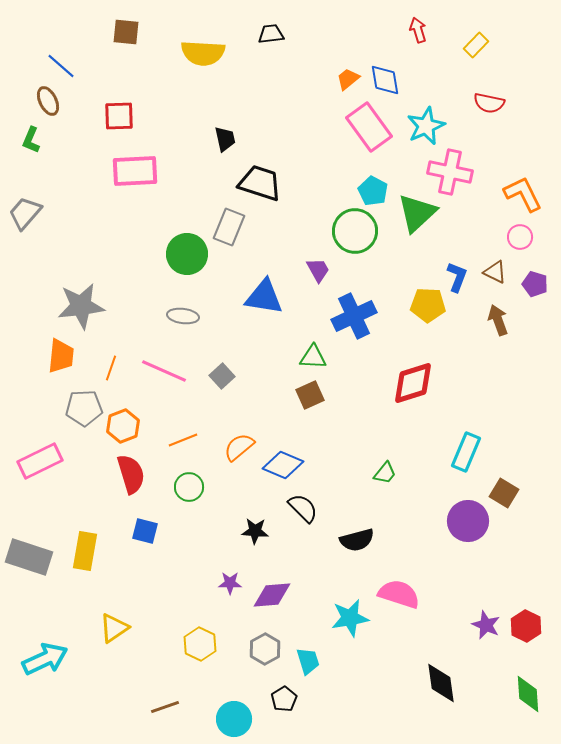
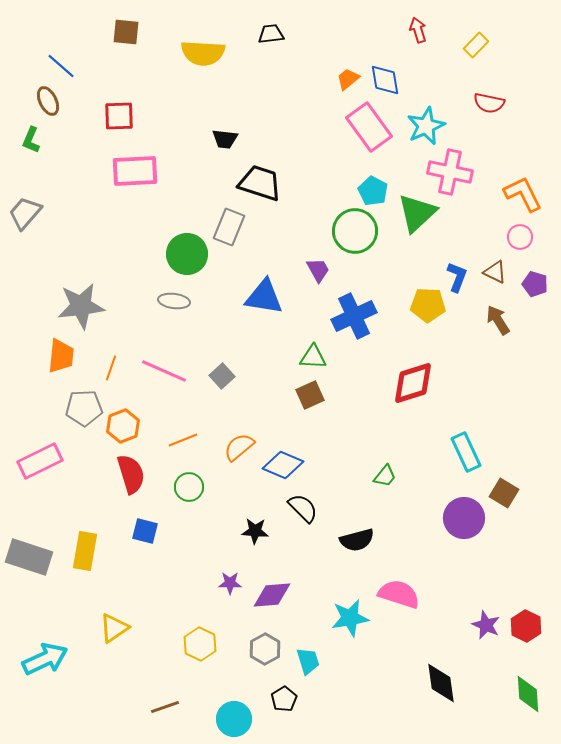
black trapezoid at (225, 139): rotated 108 degrees clockwise
gray ellipse at (183, 316): moved 9 px left, 15 px up
brown arrow at (498, 320): rotated 12 degrees counterclockwise
cyan rectangle at (466, 452): rotated 48 degrees counterclockwise
green trapezoid at (385, 473): moved 3 px down
purple circle at (468, 521): moved 4 px left, 3 px up
